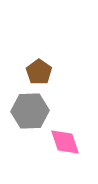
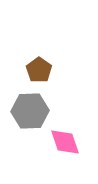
brown pentagon: moved 2 px up
